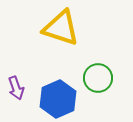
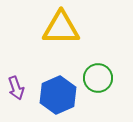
yellow triangle: rotated 18 degrees counterclockwise
blue hexagon: moved 4 px up
